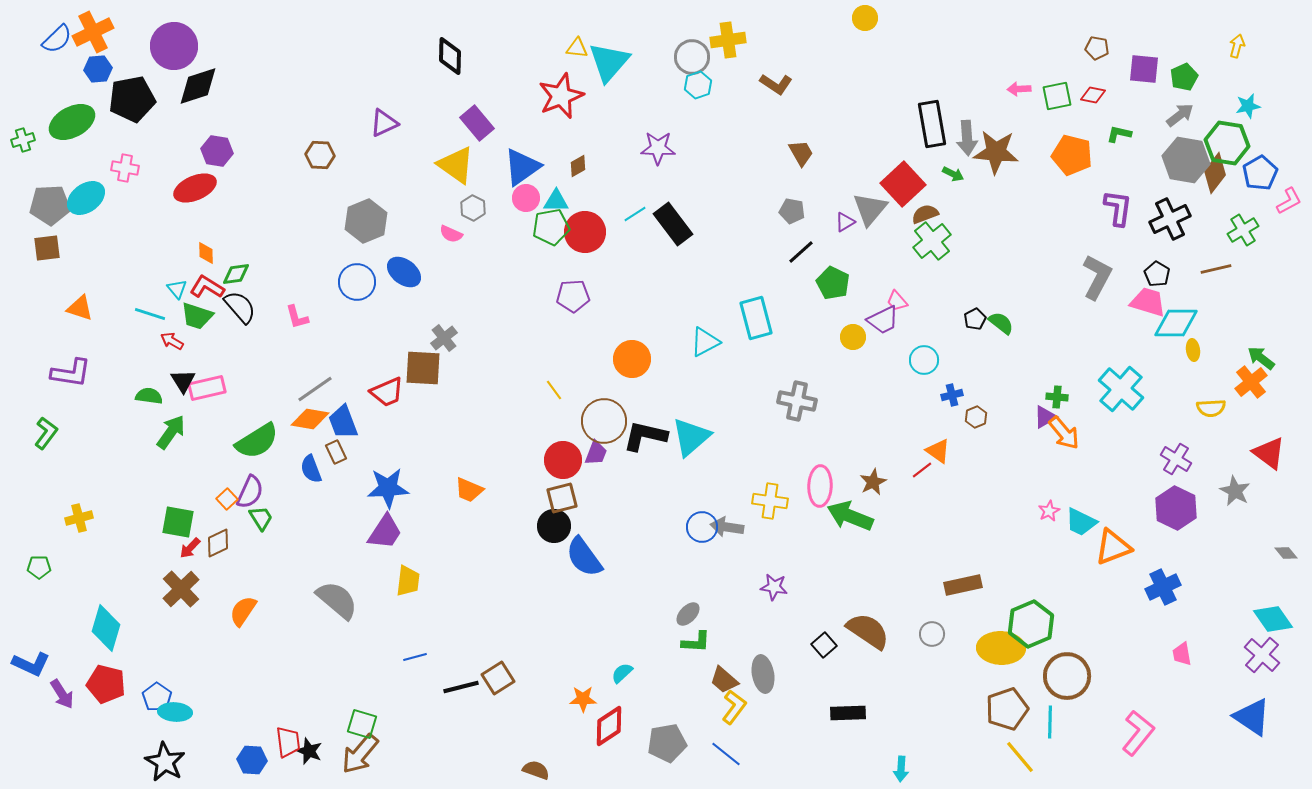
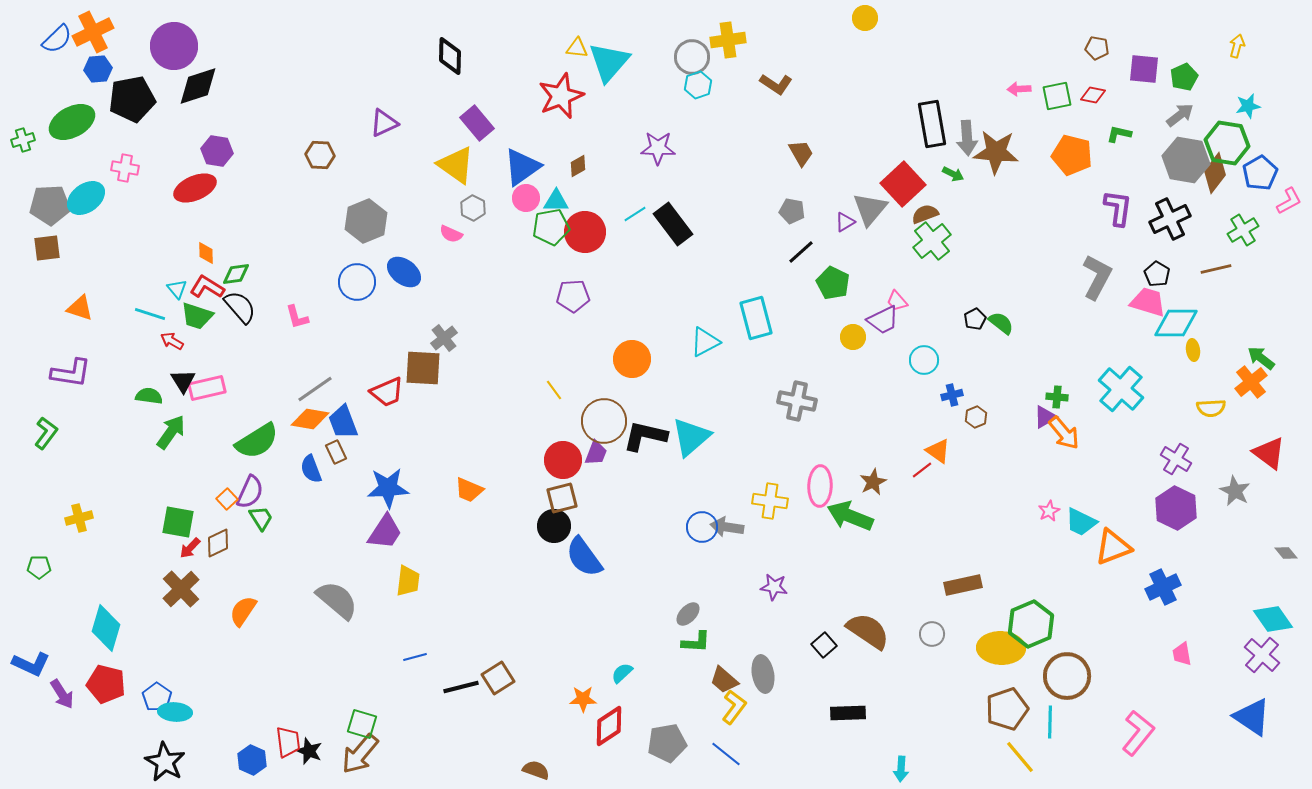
blue hexagon at (252, 760): rotated 20 degrees clockwise
